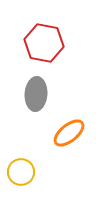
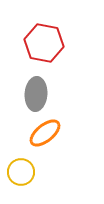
orange ellipse: moved 24 px left
